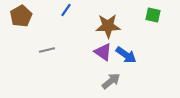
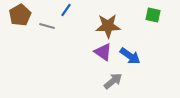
brown pentagon: moved 1 px left, 1 px up
gray line: moved 24 px up; rotated 28 degrees clockwise
blue arrow: moved 4 px right, 1 px down
gray arrow: moved 2 px right
